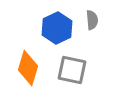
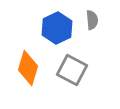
gray square: rotated 16 degrees clockwise
